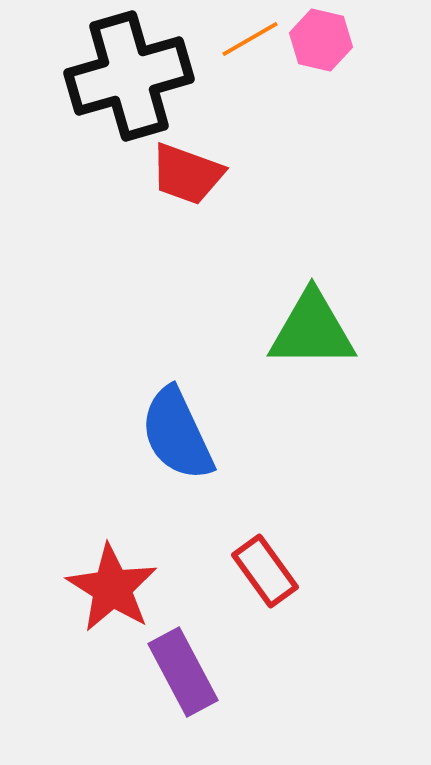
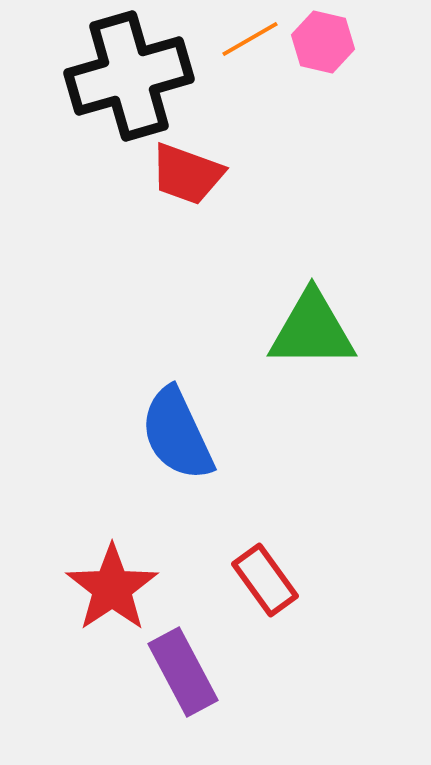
pink hexagon: moved 2 px right, 2 px down
red rectangle: moved 9 px down
red star: rotated 6 degrees clockwise
